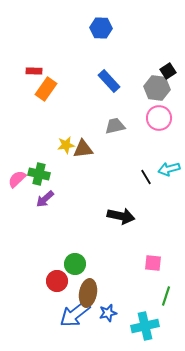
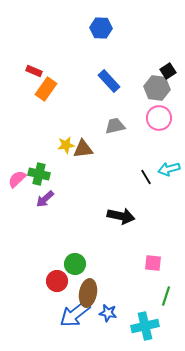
red rectangle: rotated 21 degrees clockwise
blue star: rotated 24 degrees clockwise
